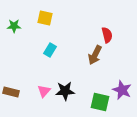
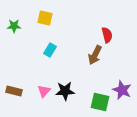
brown rectangle: moved 3 px right, 1 px up
